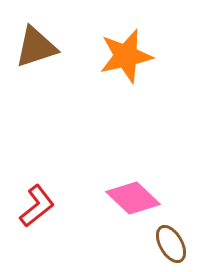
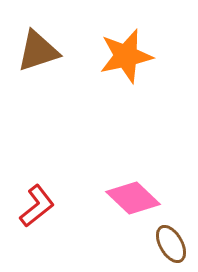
brown triangle: moved 2 px right, 4 px down
